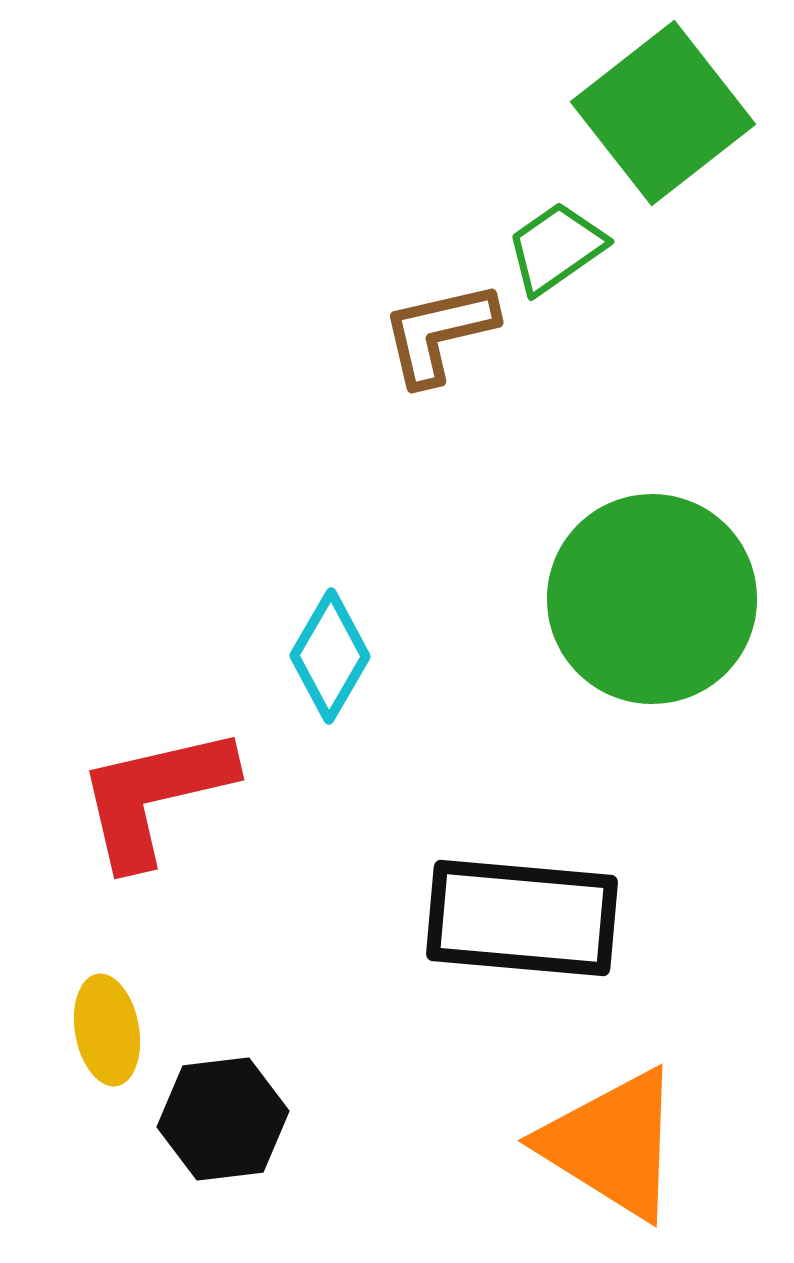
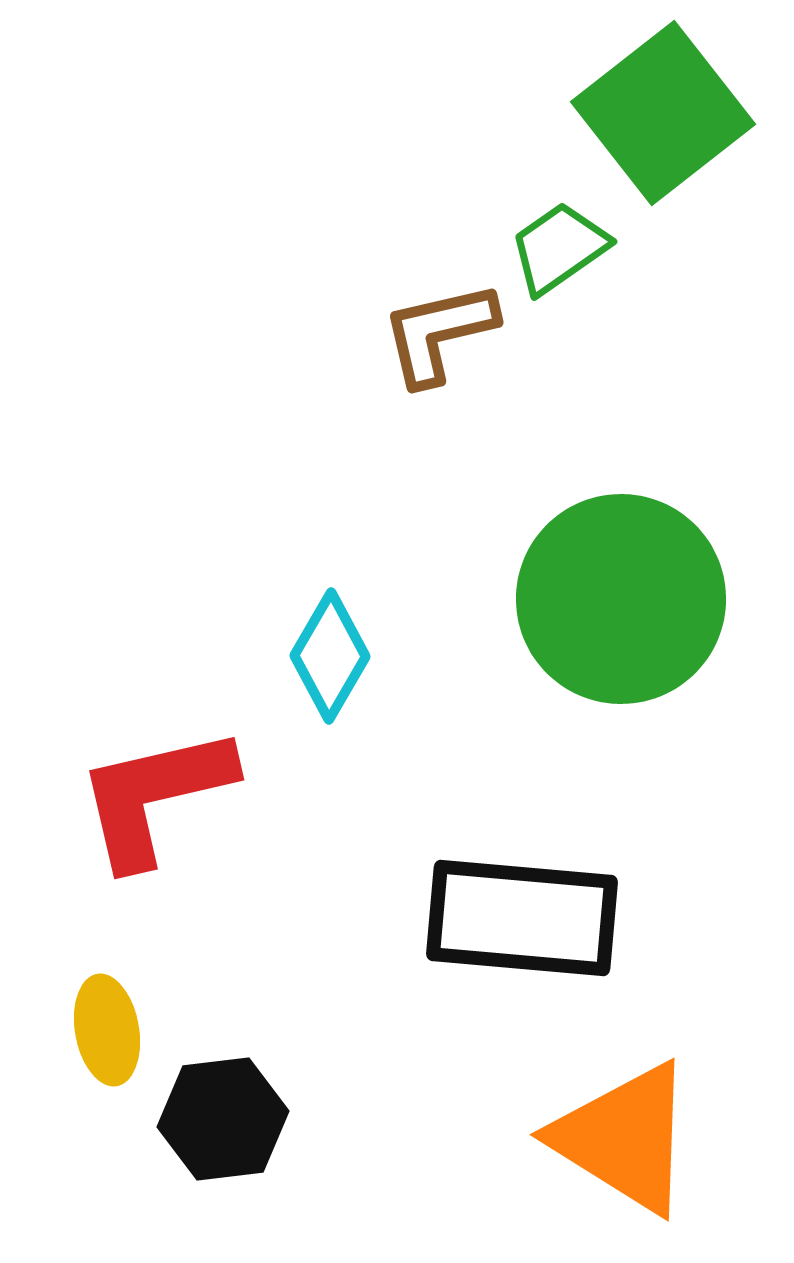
green trapezoid: moved 3 px right
green circle: moved 31 px left
orange triangle: moved 12 px right, 6 px up
